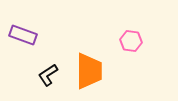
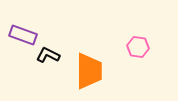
pink hexagon: moved 7 px right, 6 px down
black L-shape: moved 20 px up; rotated 60 degrees clockwise
